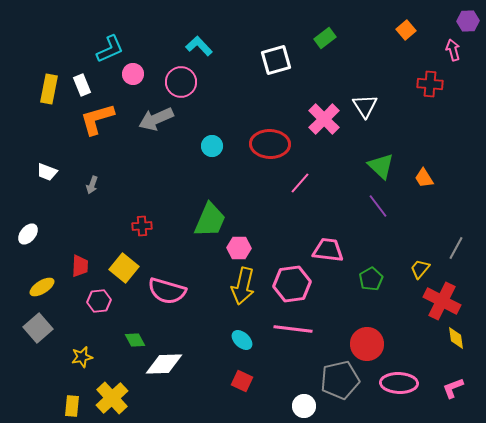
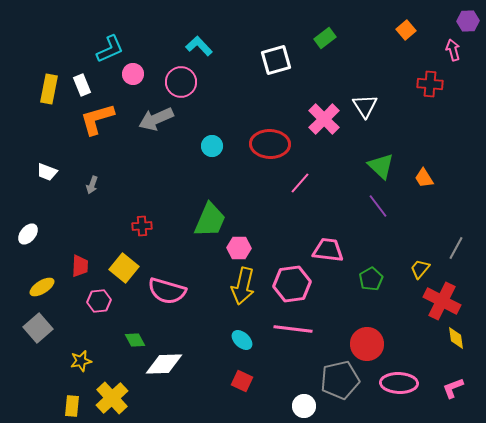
yellow star at (82, 357): moved 1 px left, 4 px down
